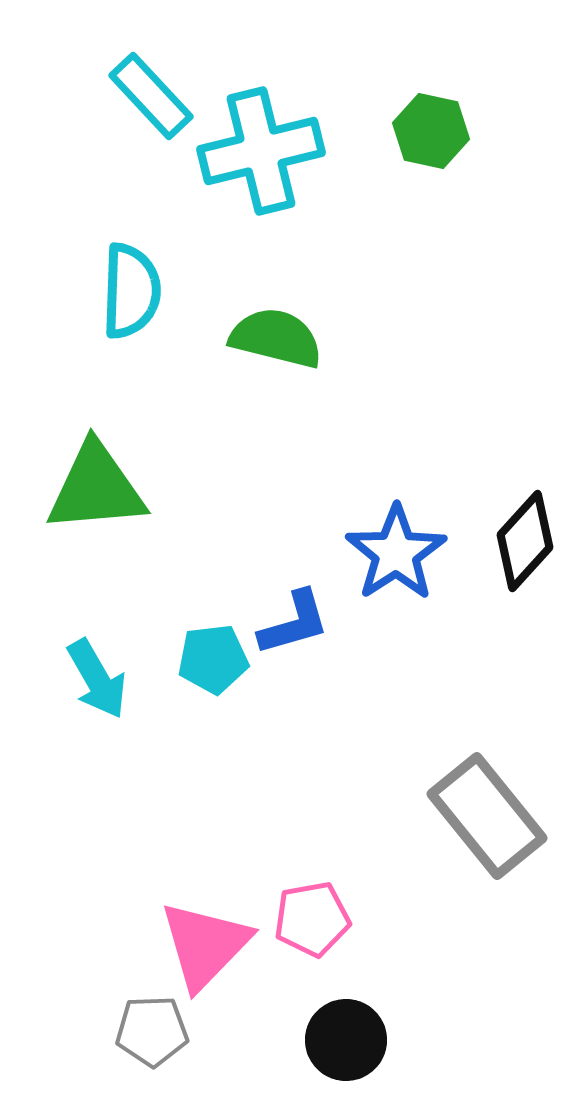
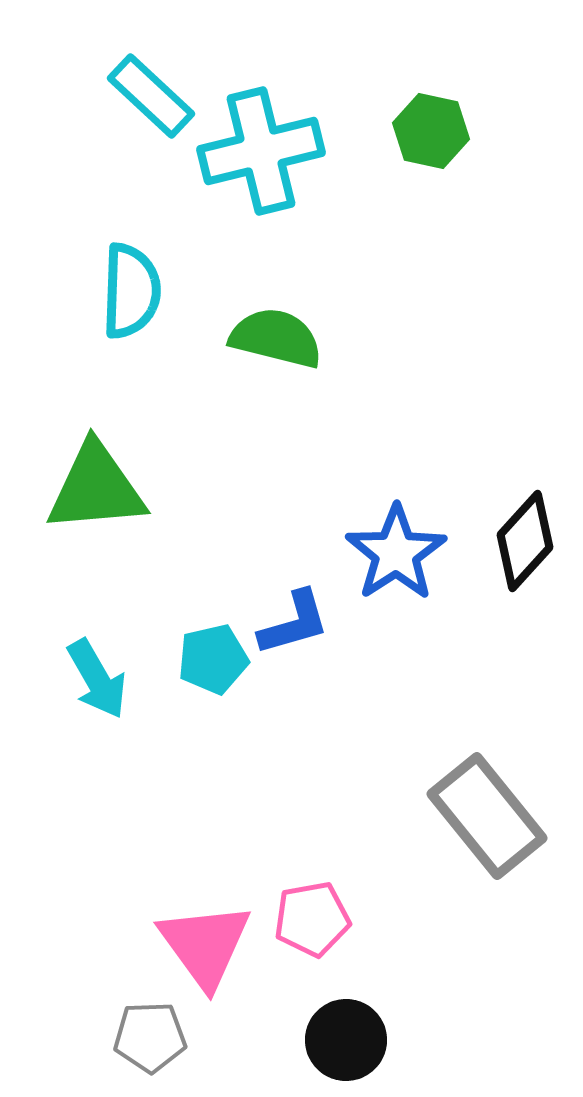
cyan rectangle: rotated 4 degrees counterclockwise
cyan pentagon: rotated 6 degrees counterclockwise
pink triangle: rotated 20 degrees counterclockwise
gray pentagon: moved 2 px left, 6 px down
